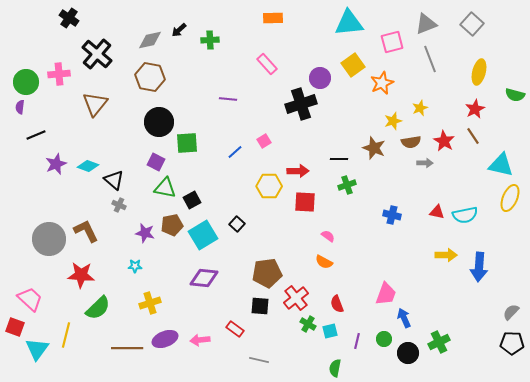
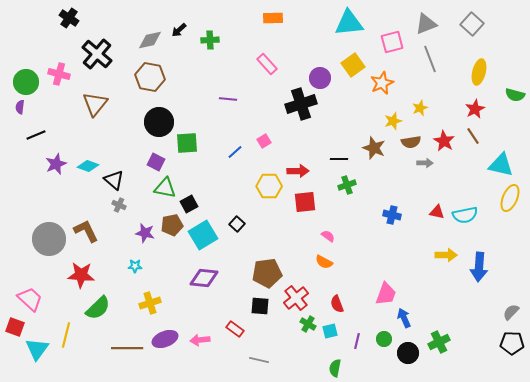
pink cross at (59, 74): rotated 20 degrees clockwise
black square at (192, 200): moved 3 px left, 4 px down
red square at (305, 202): rotated 10 degrees counterclockwise
